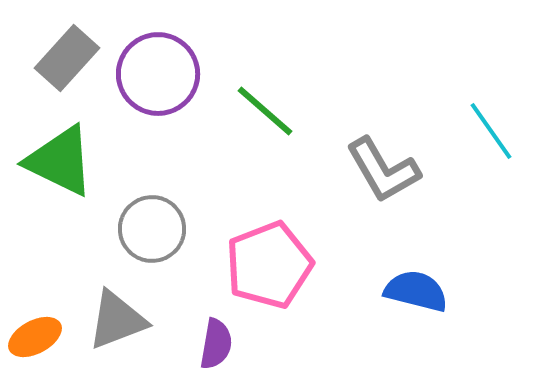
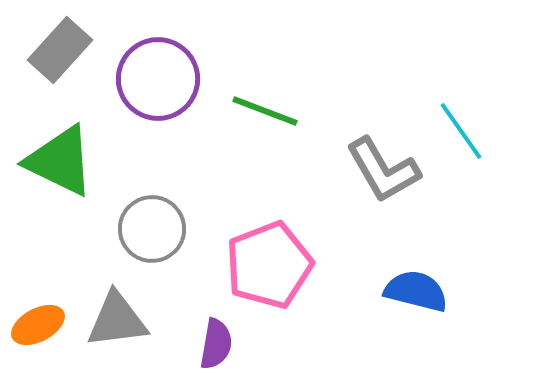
gray rectangle: moved 7 px left, 8 px up
purple circle: moved 5 px down
green line: rotated 20 degrees counterclockwise
cyan line: moved 30 px left
gray triangle: rotated 14 degrees clockwise
orange ellipse: moved 3 px right, 12 px up
